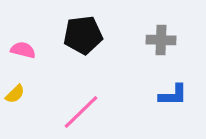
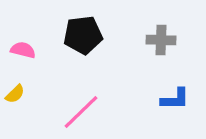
blue L-shape: moved 2 px right, 4 px down
